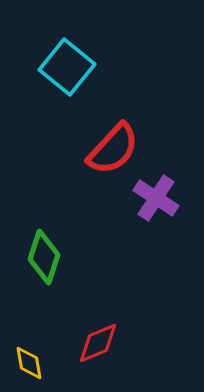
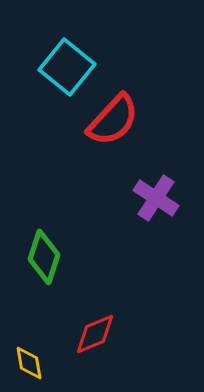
red semicircle: moved 29 px up
red diamond: moved 3 px left, 9 px up
